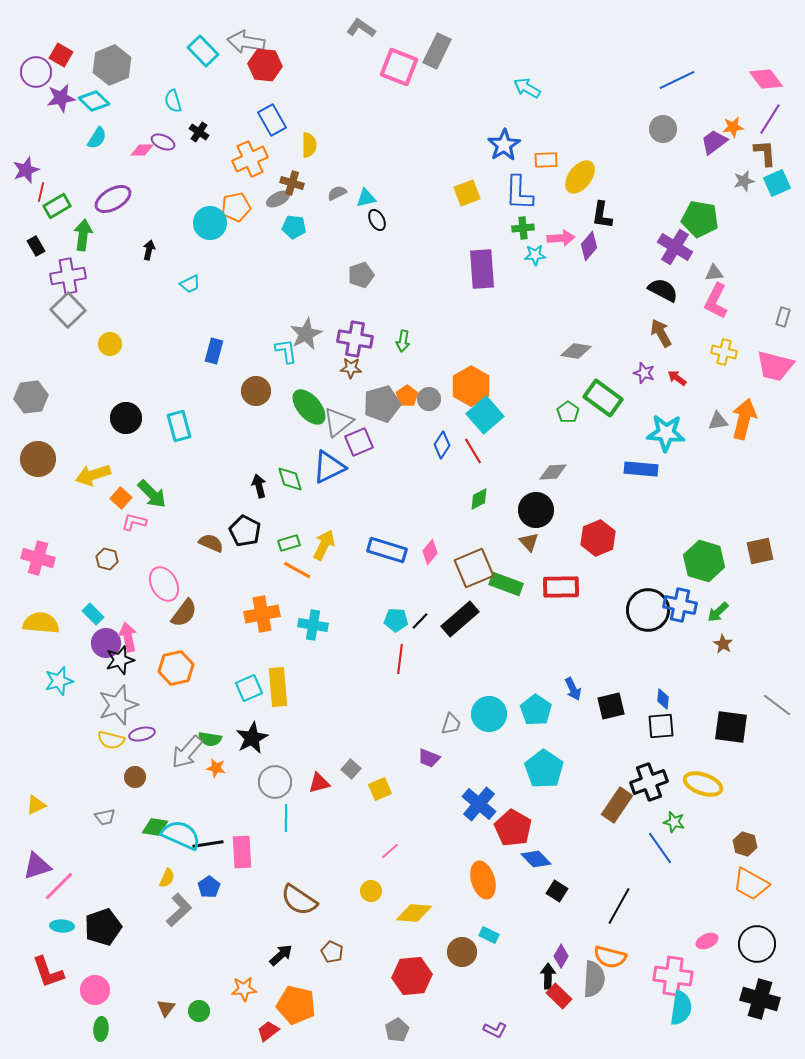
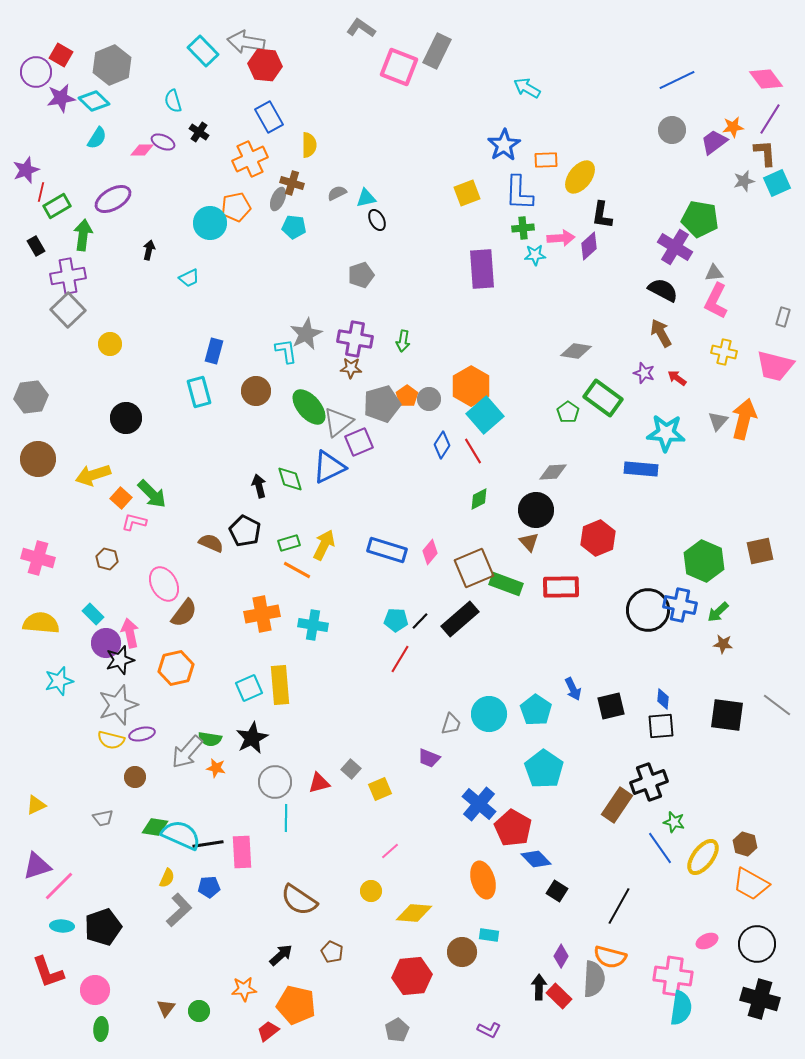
blue rectangle at (272, 120): moved 3 px left, 3 px up
gray circle at (663, 129): moved 9 px right, 1 px down
gray ellipse at (278, 199): rotated 40 degrees counterclockwise
purple diamond at (589, 246): rotated 8 degrees clockwise
cyan trapezoid at (190, 284): moved 1 px left, 6 px up
gray triangle at (718, 421): rotated 40 degrees counterclockwise
cyan rectangle at (179, 426): moved 20 px right, 34 px up
green hexagon at (704, 561): rotated 6 degrees clockwise
pink arrow at (128, 637): moved 2 px right, 4 px up
brown star at (723, 644): rotated 24 degrees counterclockwise
red line at (400, 659): rotated 24 degrees clockwise
yellow rectangle at (278, 687): moved 2 px right, 2 px up
black square at (731, 727): moved 4 px left, 12 px up
yellow ellipse at (703, 784): moved 73 px down; rotated 72 degrees counterclockwise
gray trapezoid at (105, 817): moved 2 px left, 1 px down
blue pentagon at (209, 887): rotated 30 degrees clockwise
cyan rectangle at (489, 935): rotated 18 degrees counterclockwise
black arrow at (548, 976): moved 9 px left, 11 px down
purple L-shape at (495, 1030): moved 6 px left
